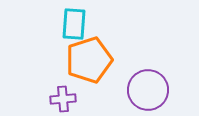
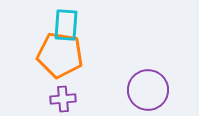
cyan rectangle: moved 8 px left, 1 px down
orange pentagon: moved 29 px left, 5 px up; rotated 27 degrees clockwise
